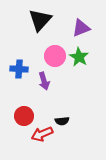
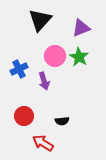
blue cross: rotated 30 degrees counterclockwise
red arrow: moved 1 px right, 9 px down; rotated 55 degrees clockwise
